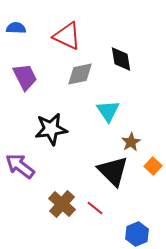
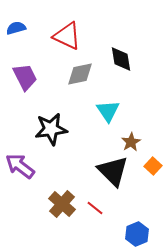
blue semicircle: rotated 18 degrees counterclockwise
